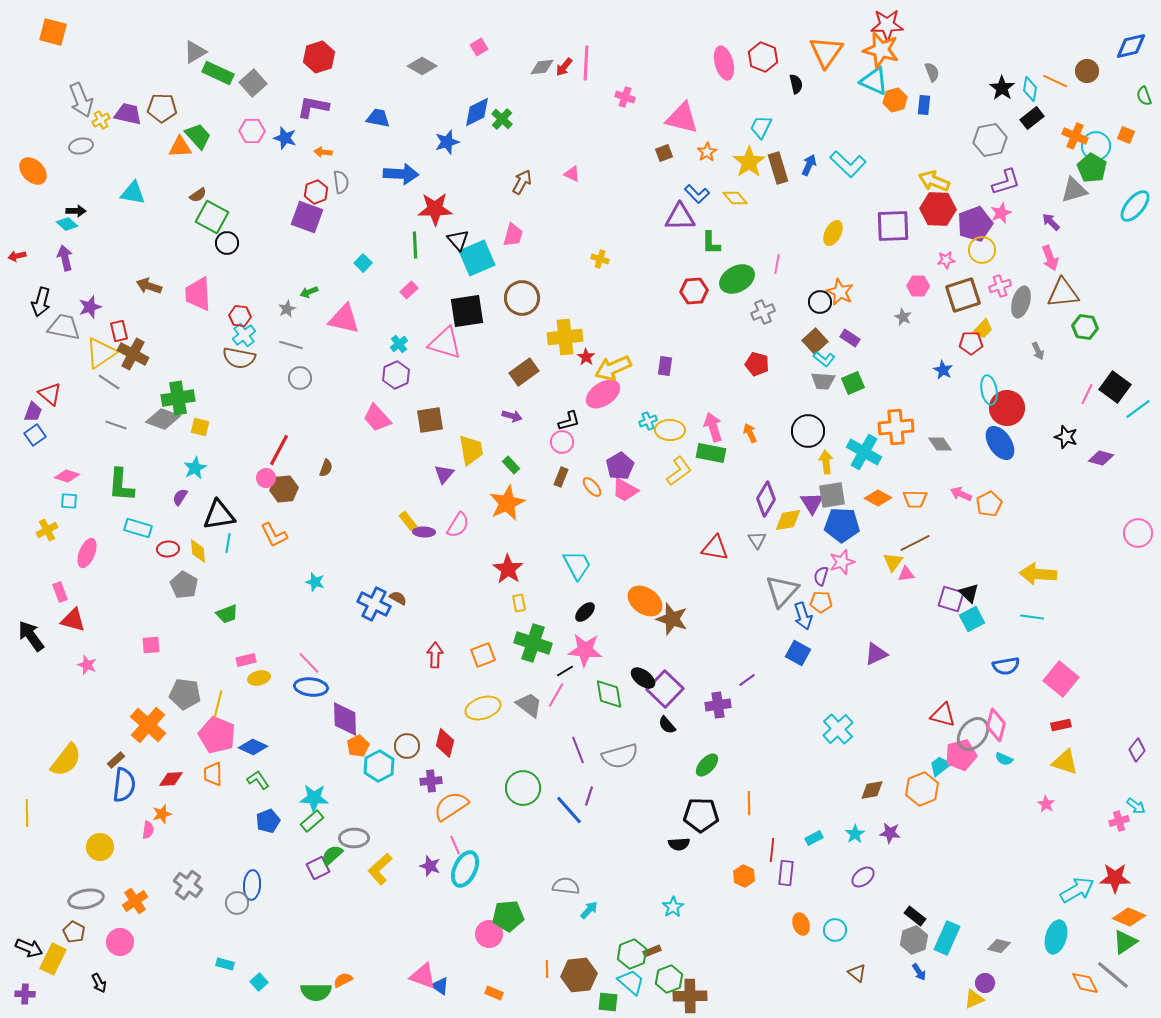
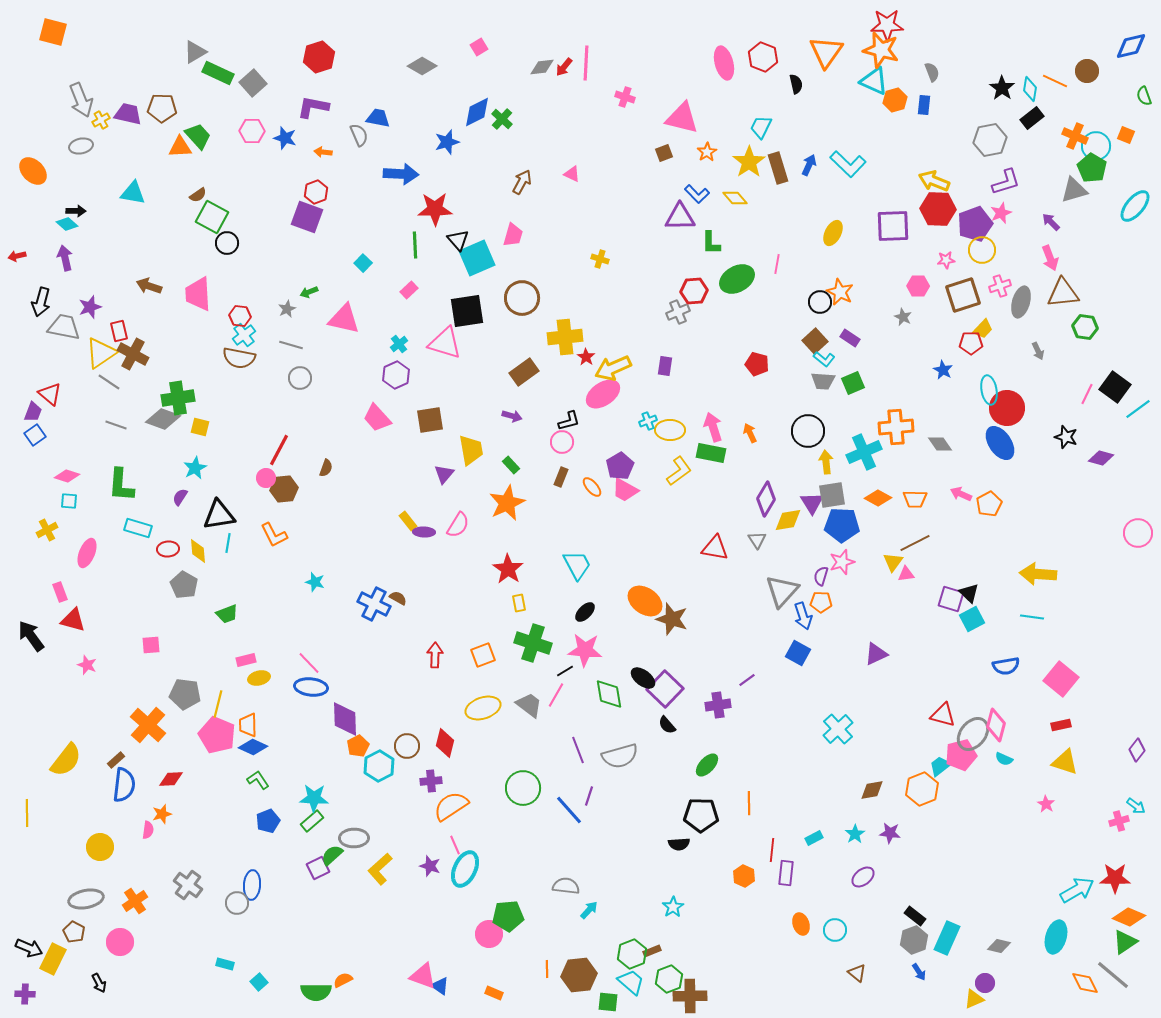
gray semicircle at (341, 182): moved 18 px right, 47 px up; rotated 15 degrees counterclockwise
gray cross at (763, 312): moved 85 px left
cyan cross at (864, 452): rotated 36 degrees clockwise
orange trapezoid at (213, 774): moved 35 px right, 49 px up
